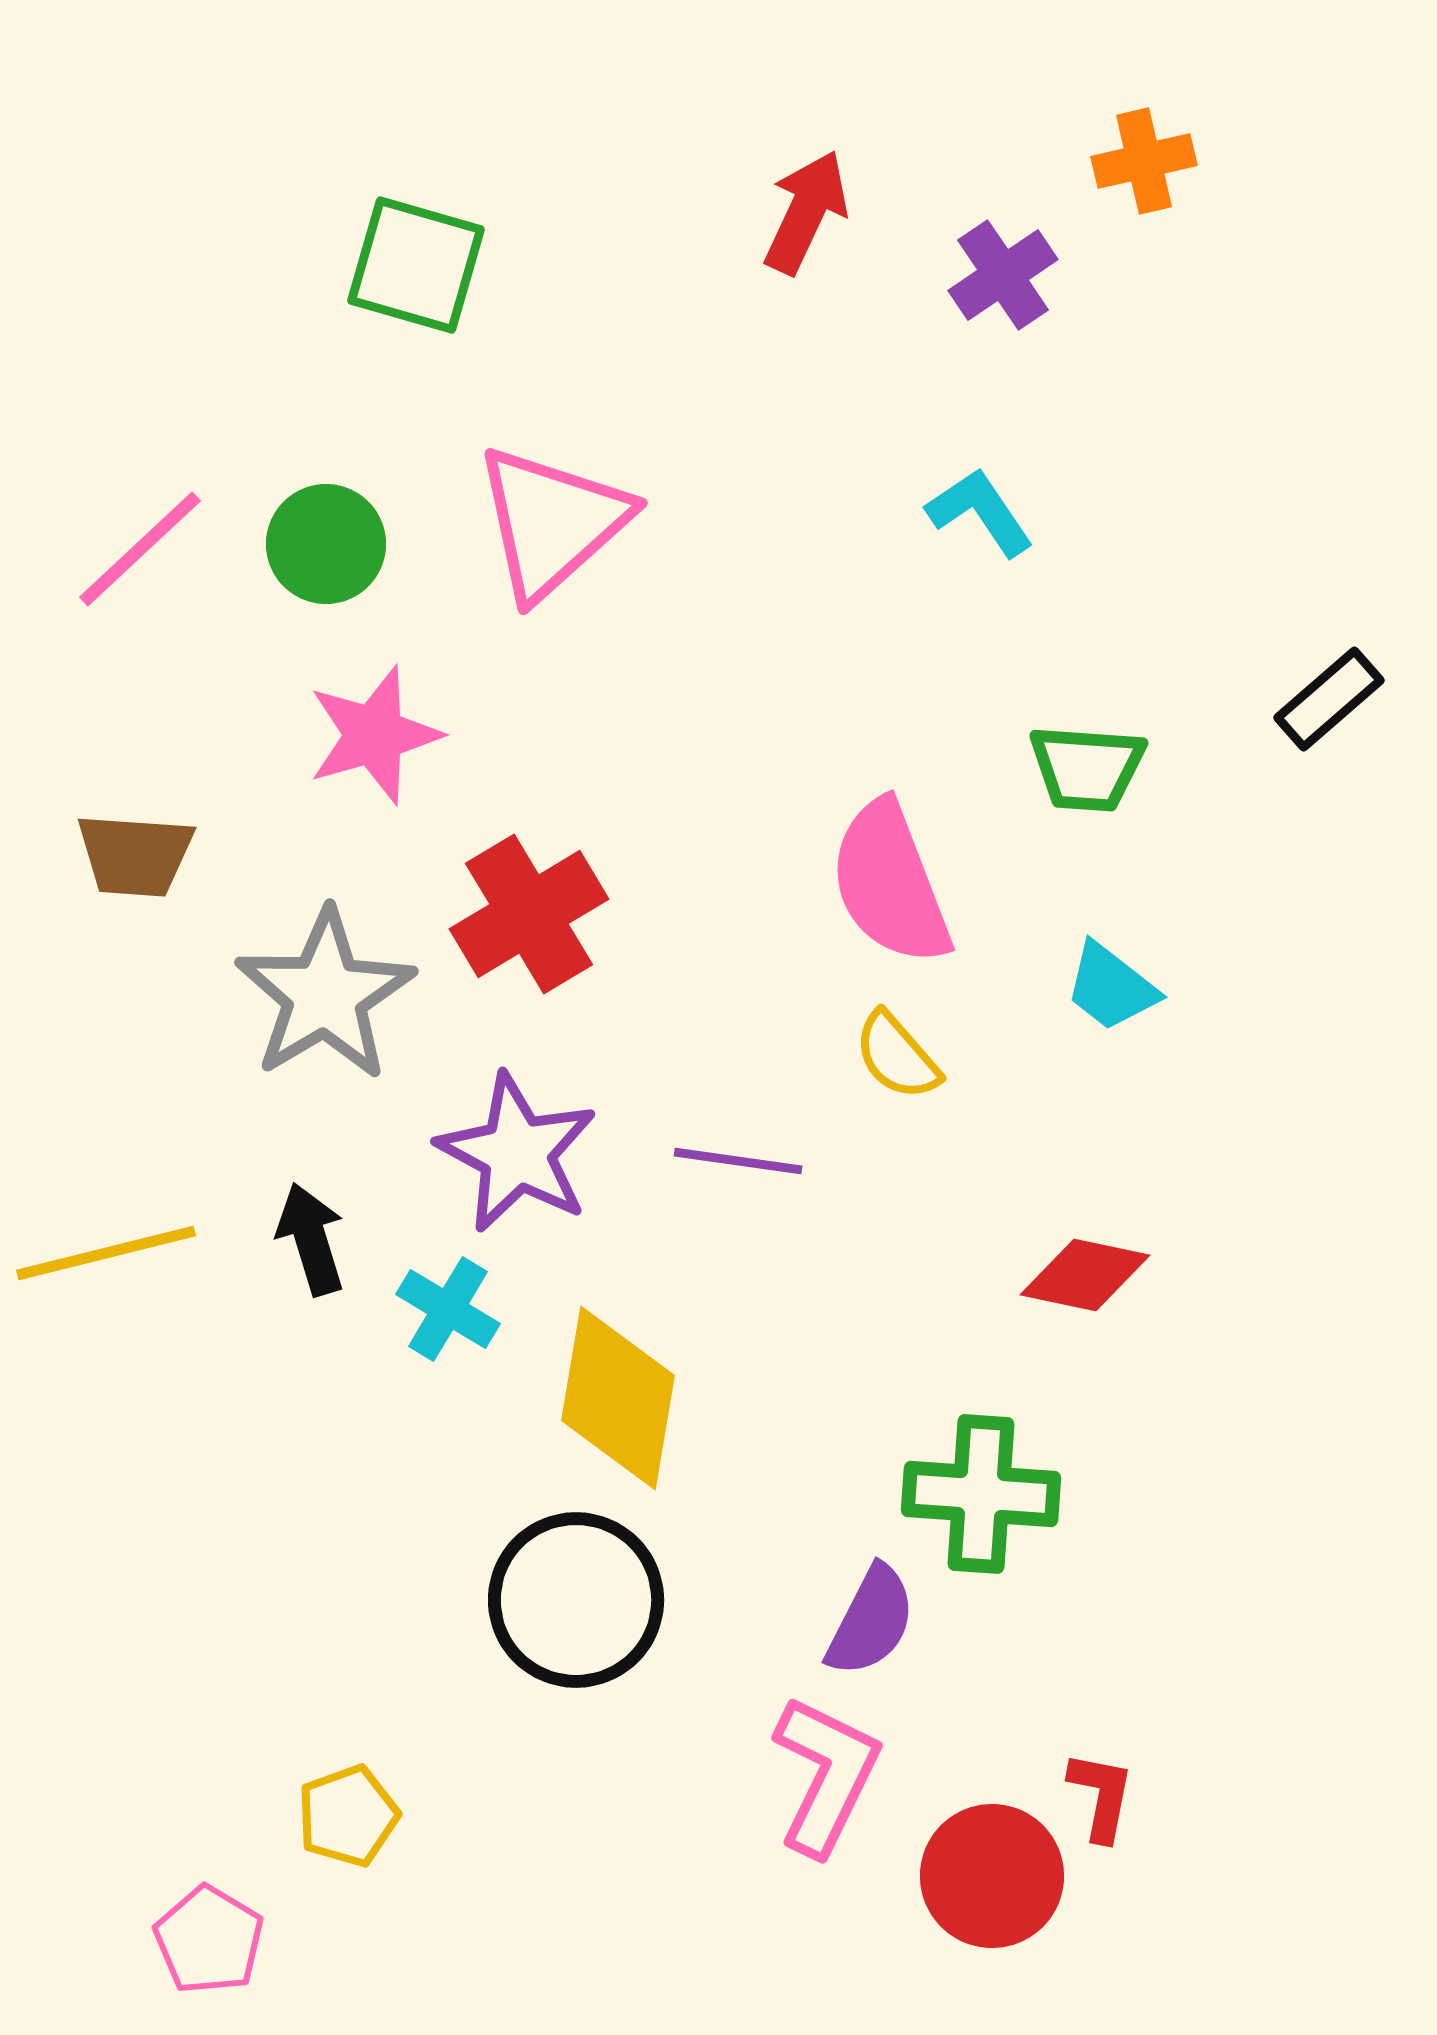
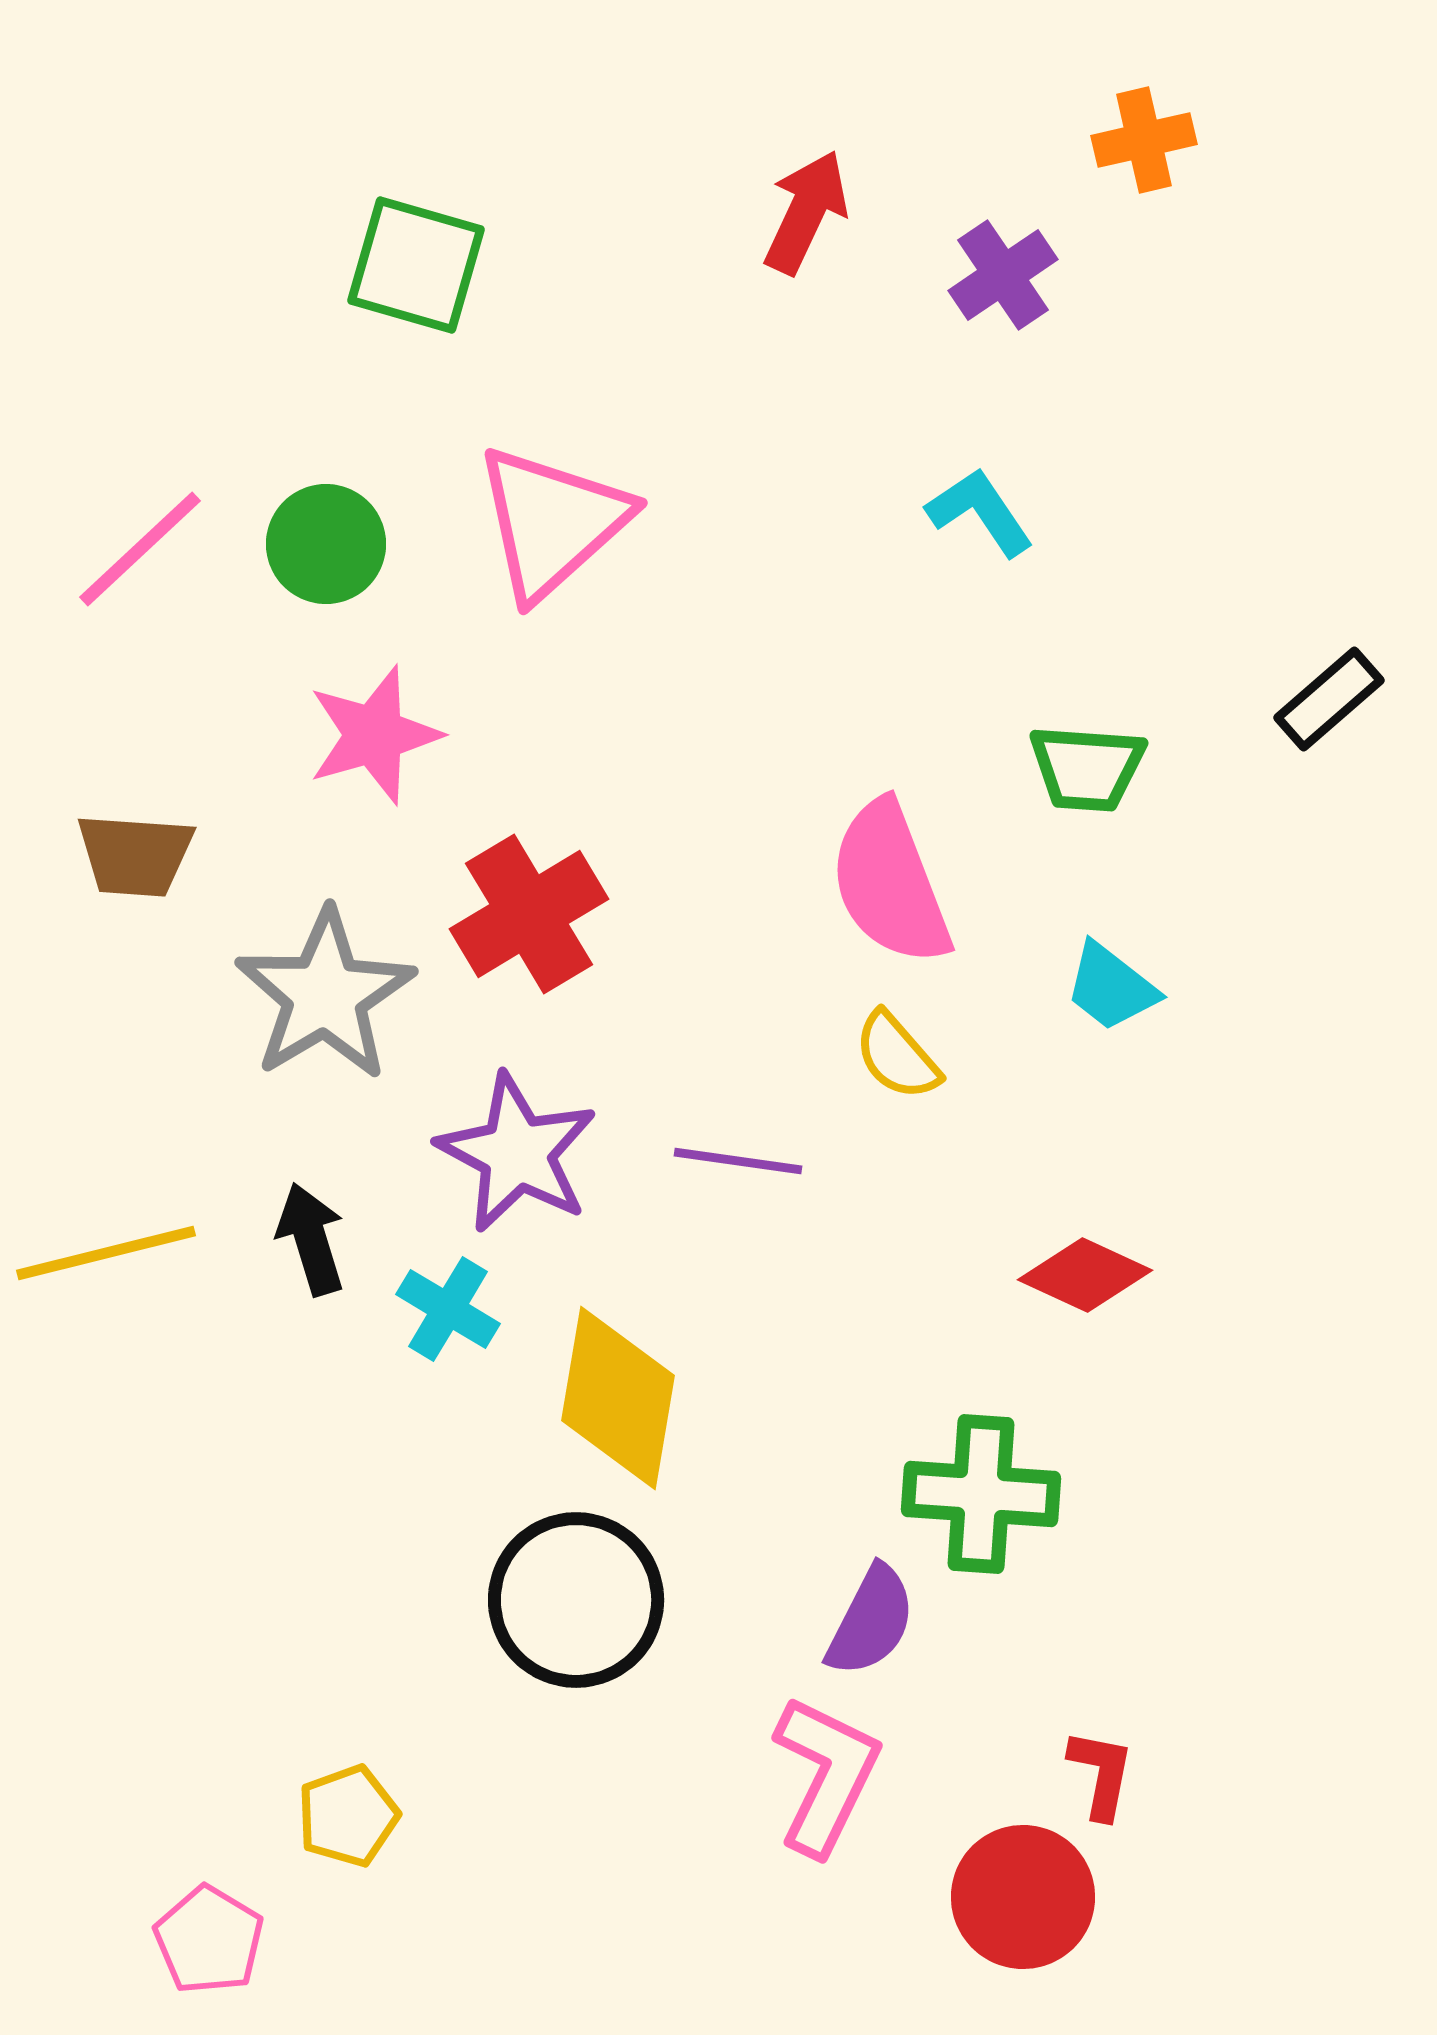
orange cross: moved 21 px up
red diamond: rotated 13 degrees clockwise
red L-shape: moved 22 px up
red circle: moved 31 px right, 21 px down
